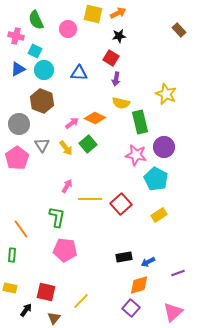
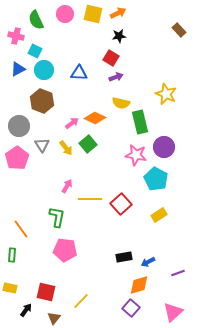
pink circle at (68, 29): moved 3 px left, 15 px up
purple arrow at (116, 79): moved 2 px up; rotated 120 degrees counterclockwise
gray circle at (19, 124): moved 2 px down
